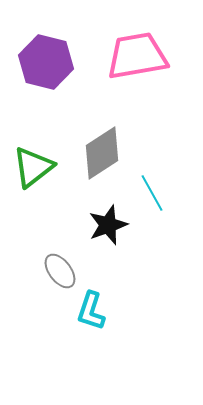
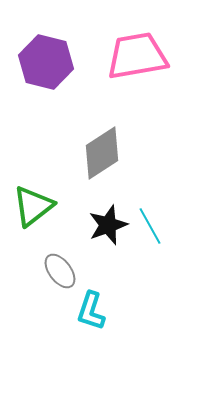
green triangle: moved 39 px down
cyan line: moved 2 px left, 33 px down
